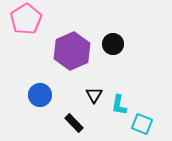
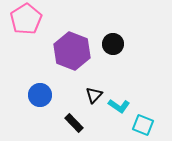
purple hexagon: rotated 15 degrees counterclockwise
black triangle: rotated 12 degrees clockwise
cyan L-shape: moved 1 px down; rotated 65 degrees counterclockwise
cyan square: moved 1 px right, 1 px down
